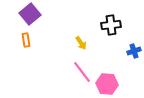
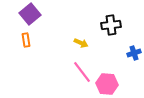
yellow arrow: rotated 32 degrees counterclockwise
blue cross: moved 2 px down
